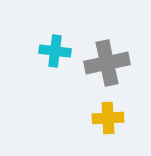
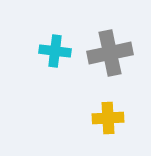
gray cross: moved 3 px right, 10 px up
